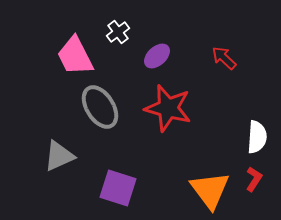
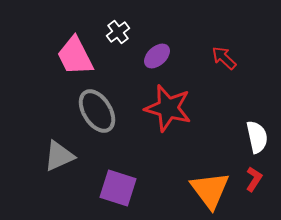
gray ellipse: moved 3 px left, 4 px down
white semicircle: rotated 16 degrees counterclockwise
